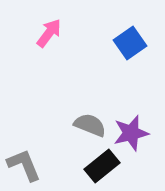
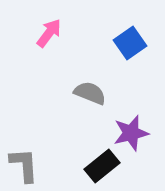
gray semicircle: moved 32 px up
gray L-shape: rotated 18 degrees clockwise
